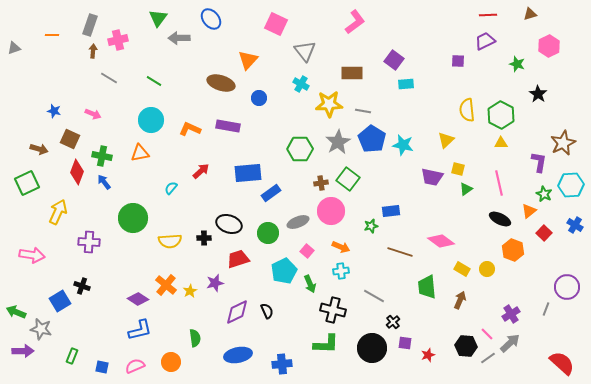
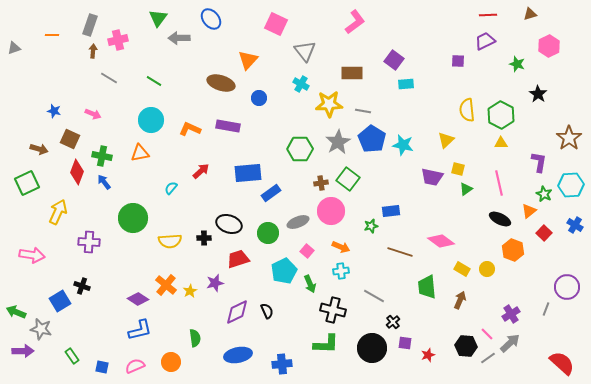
brown star at (563, 143): moved 6 px right, 5 px up; rotated 10 degrees counterclockwise
green rectangle at (72, 356): rotated 56 degrees counterclockwise
